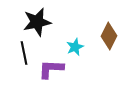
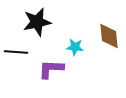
brown diamond: rotated 32 degrees counterclockwise
cyan star: rotated 30 degrees clockwise
black line: moved 8 px left, 1 px up; rotated 75 degrees counterclockwise
